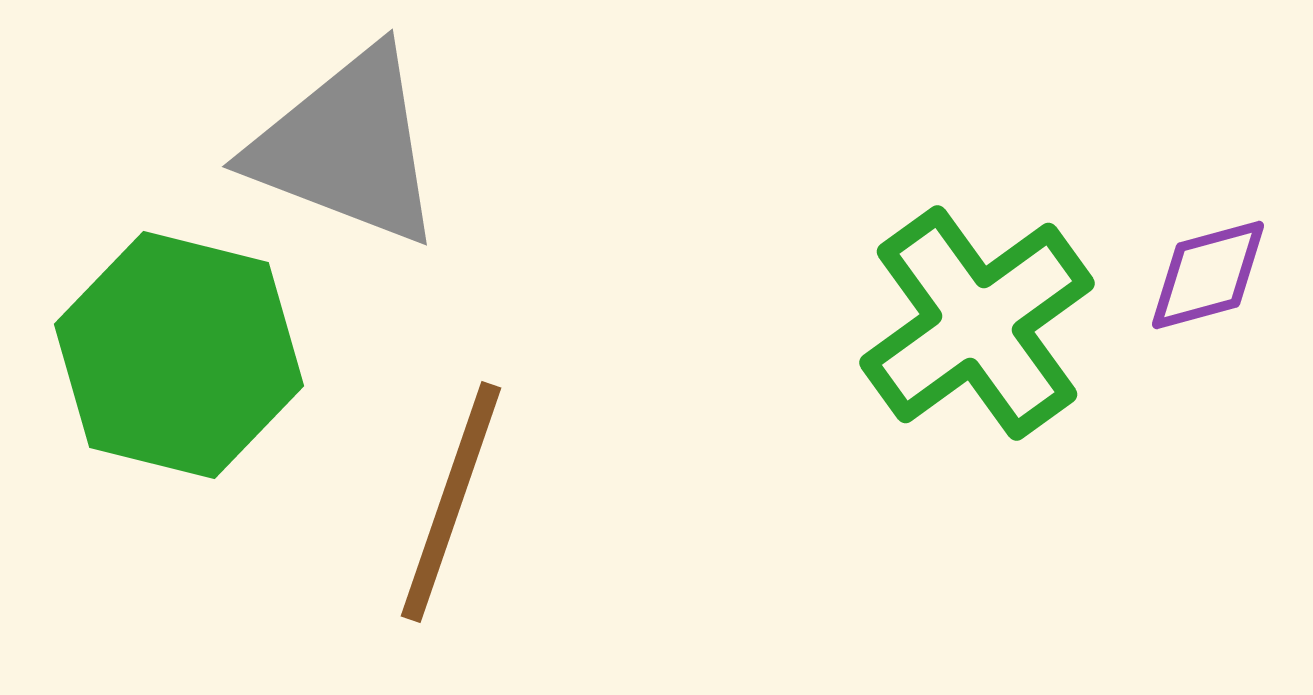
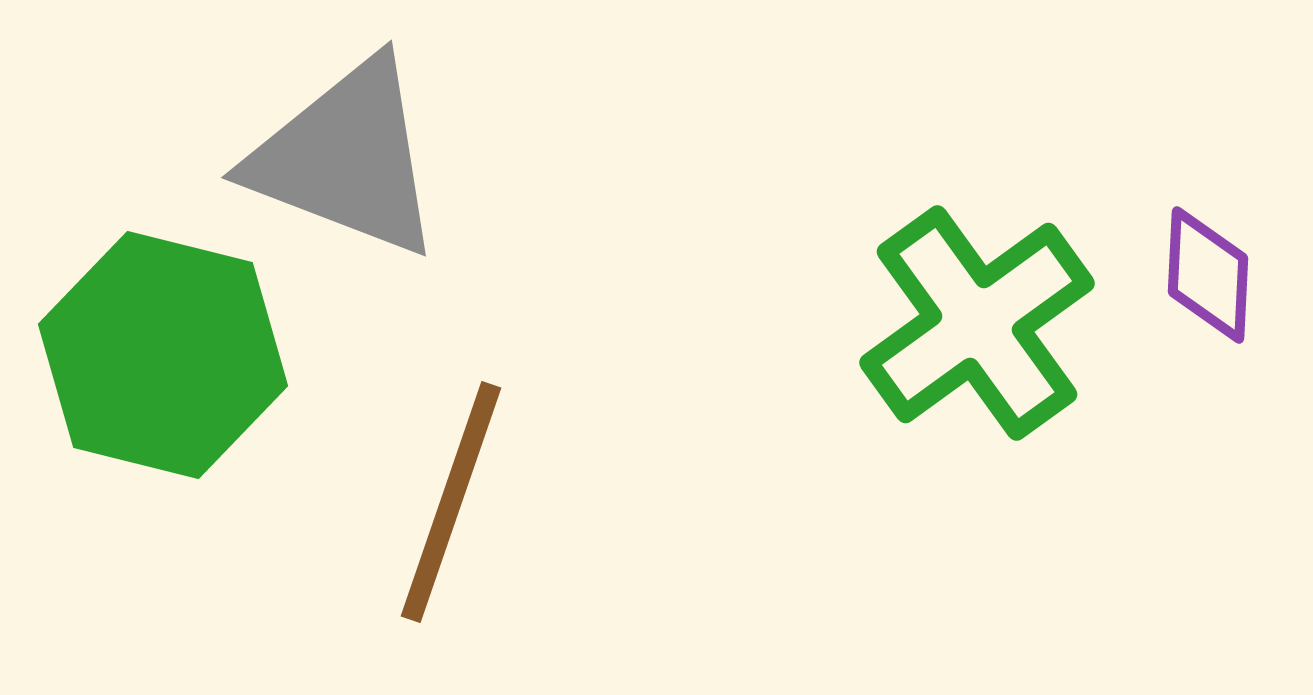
gray triangle: moved 1 px left, 11 px down
purple diamond: rotated 72 degrees counterclockwise
green hexagon: moved 16 px left
